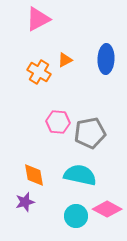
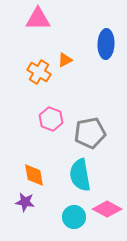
pink triangle: rotated 28 degrees clockwise
blue ellipse: moved 15 px up
pink hexagon: moved 7 px left, 3 px up; rotated 15 degrees clockwise
cyan semicircle: rotated 112 degrees counterclockwise
purple star: rotated 24 degrees clockwise
cyan circle: moved 2 px left, 1 px down
